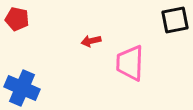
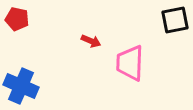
red arrow: rotated 144 degrees counterclockwise
blue cross: moved 1 px left, 2 px up
